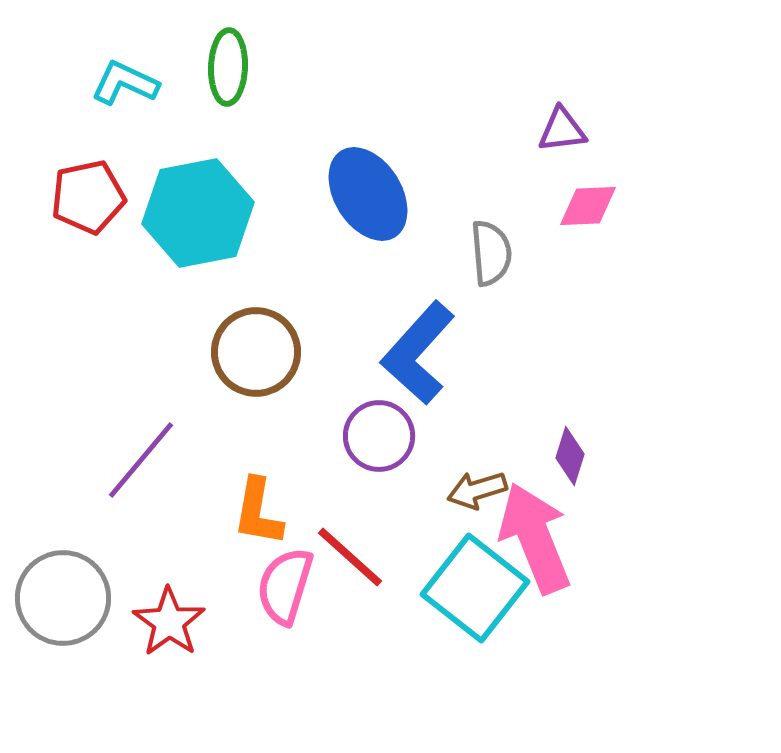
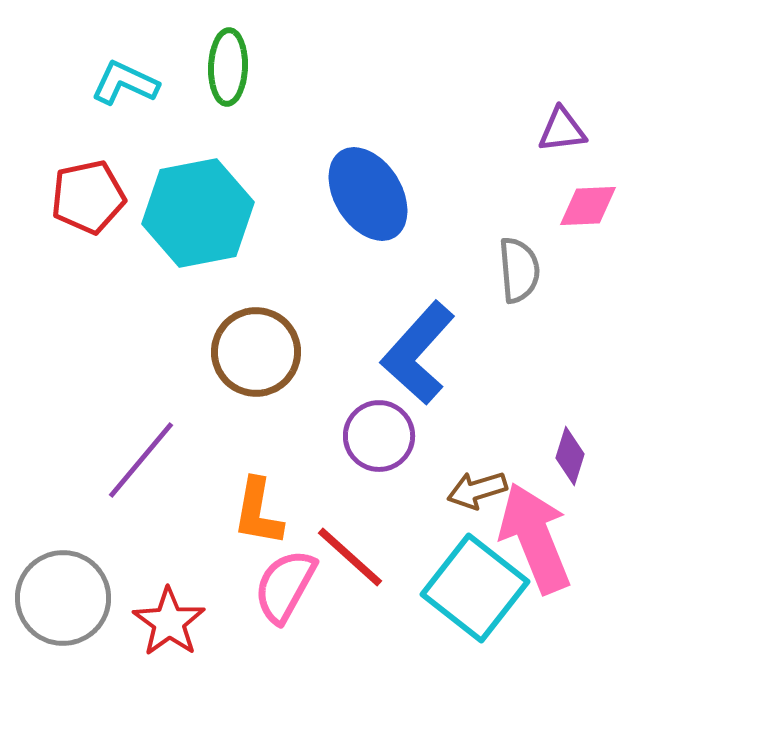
gray semicircle: moved 28 px right, 17 px down
pink semicircle: rotated 12 degrees clockwise
